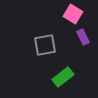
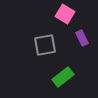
pink square: moved 8 px left
purple rectangle: moved 1 px left, 1 px down
